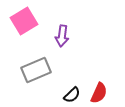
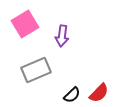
pink square: moved 1 px right, 3 px down
red semicircle: rotated 20 degrees clockwise
